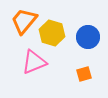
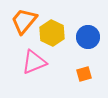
yellow hexagon: rotated 10 degrees clockwise
